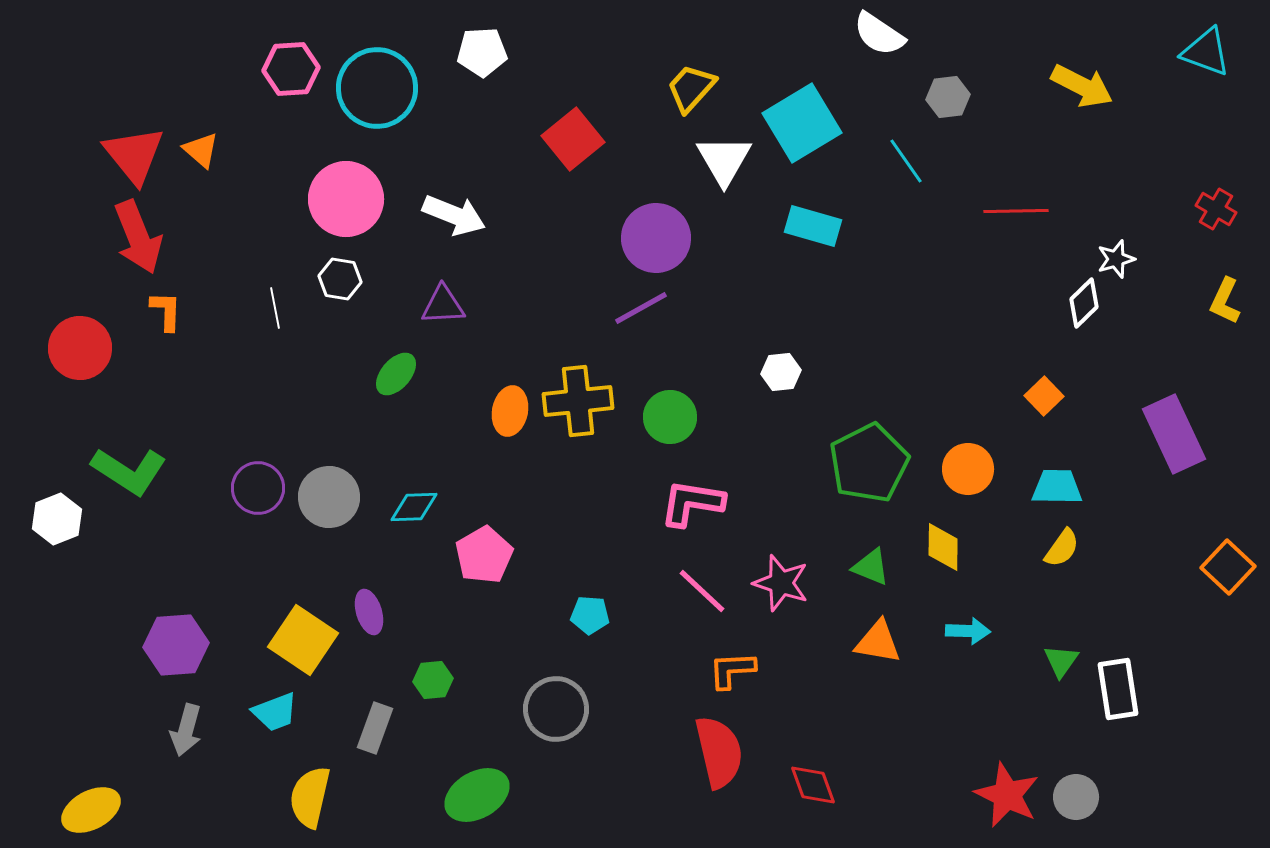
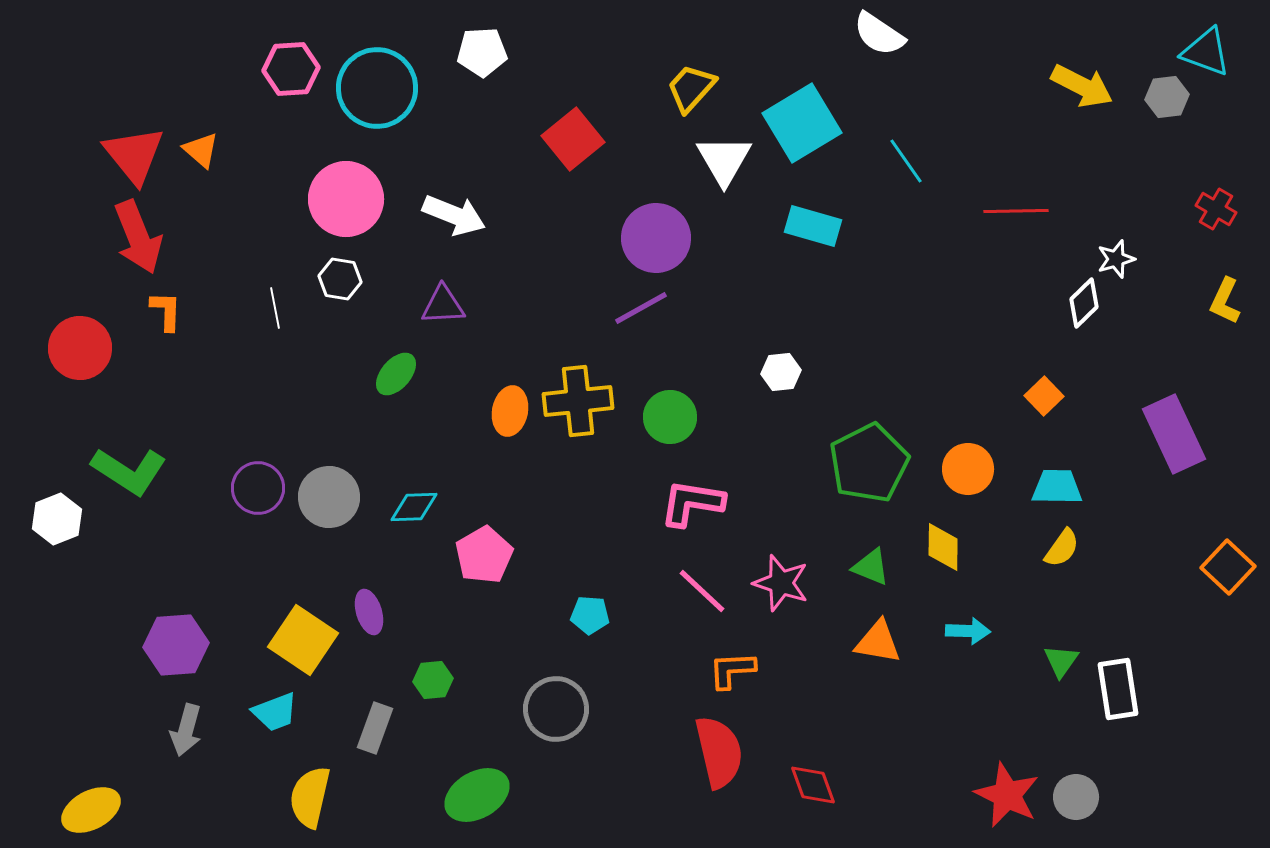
gray hexagon at (948, 97): moved 219 px right
